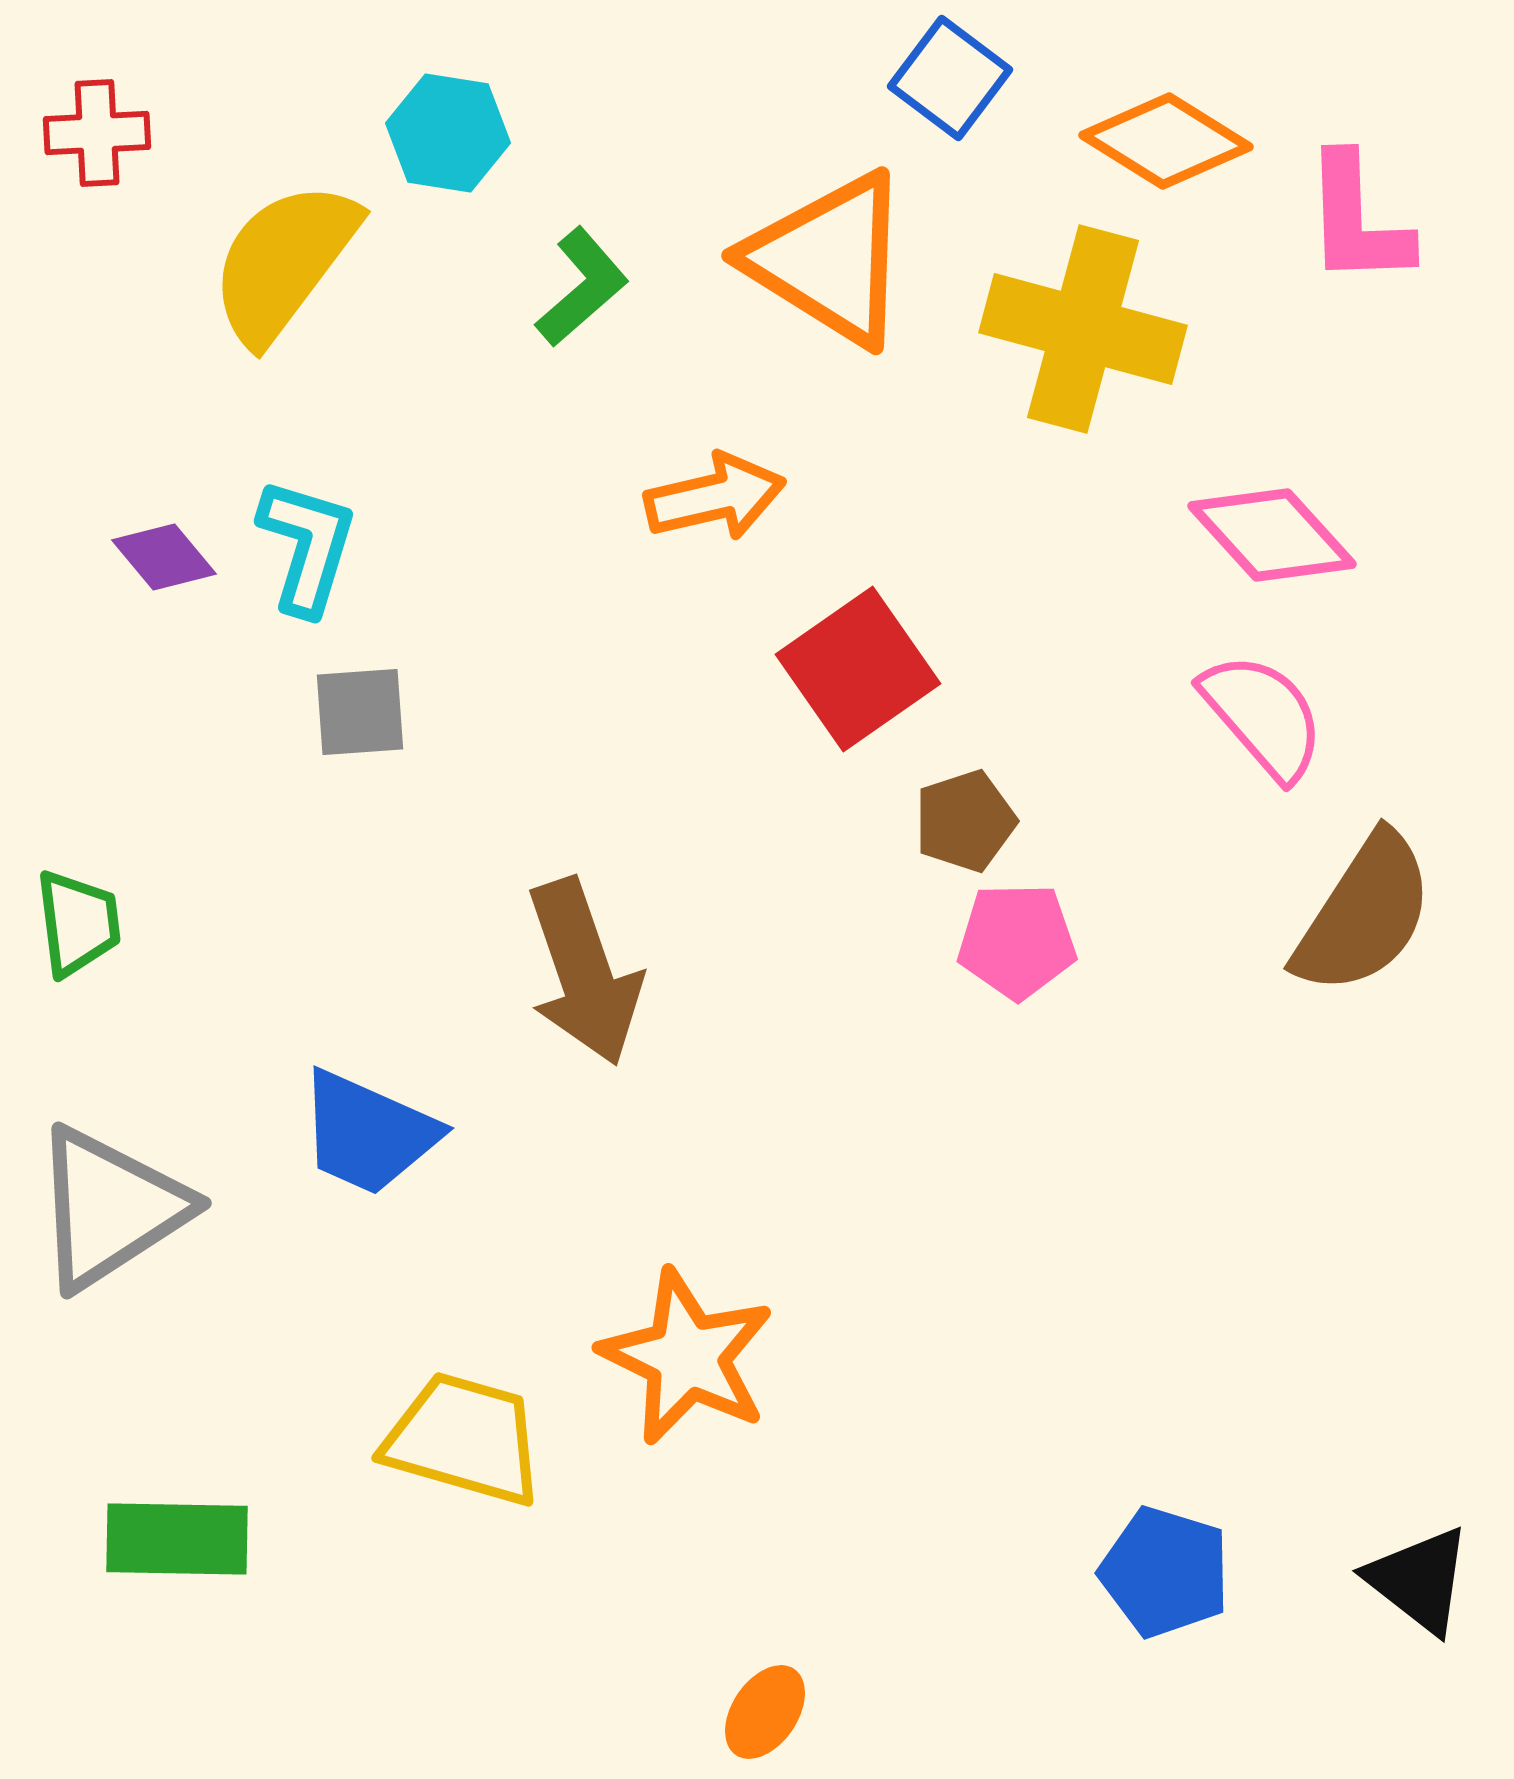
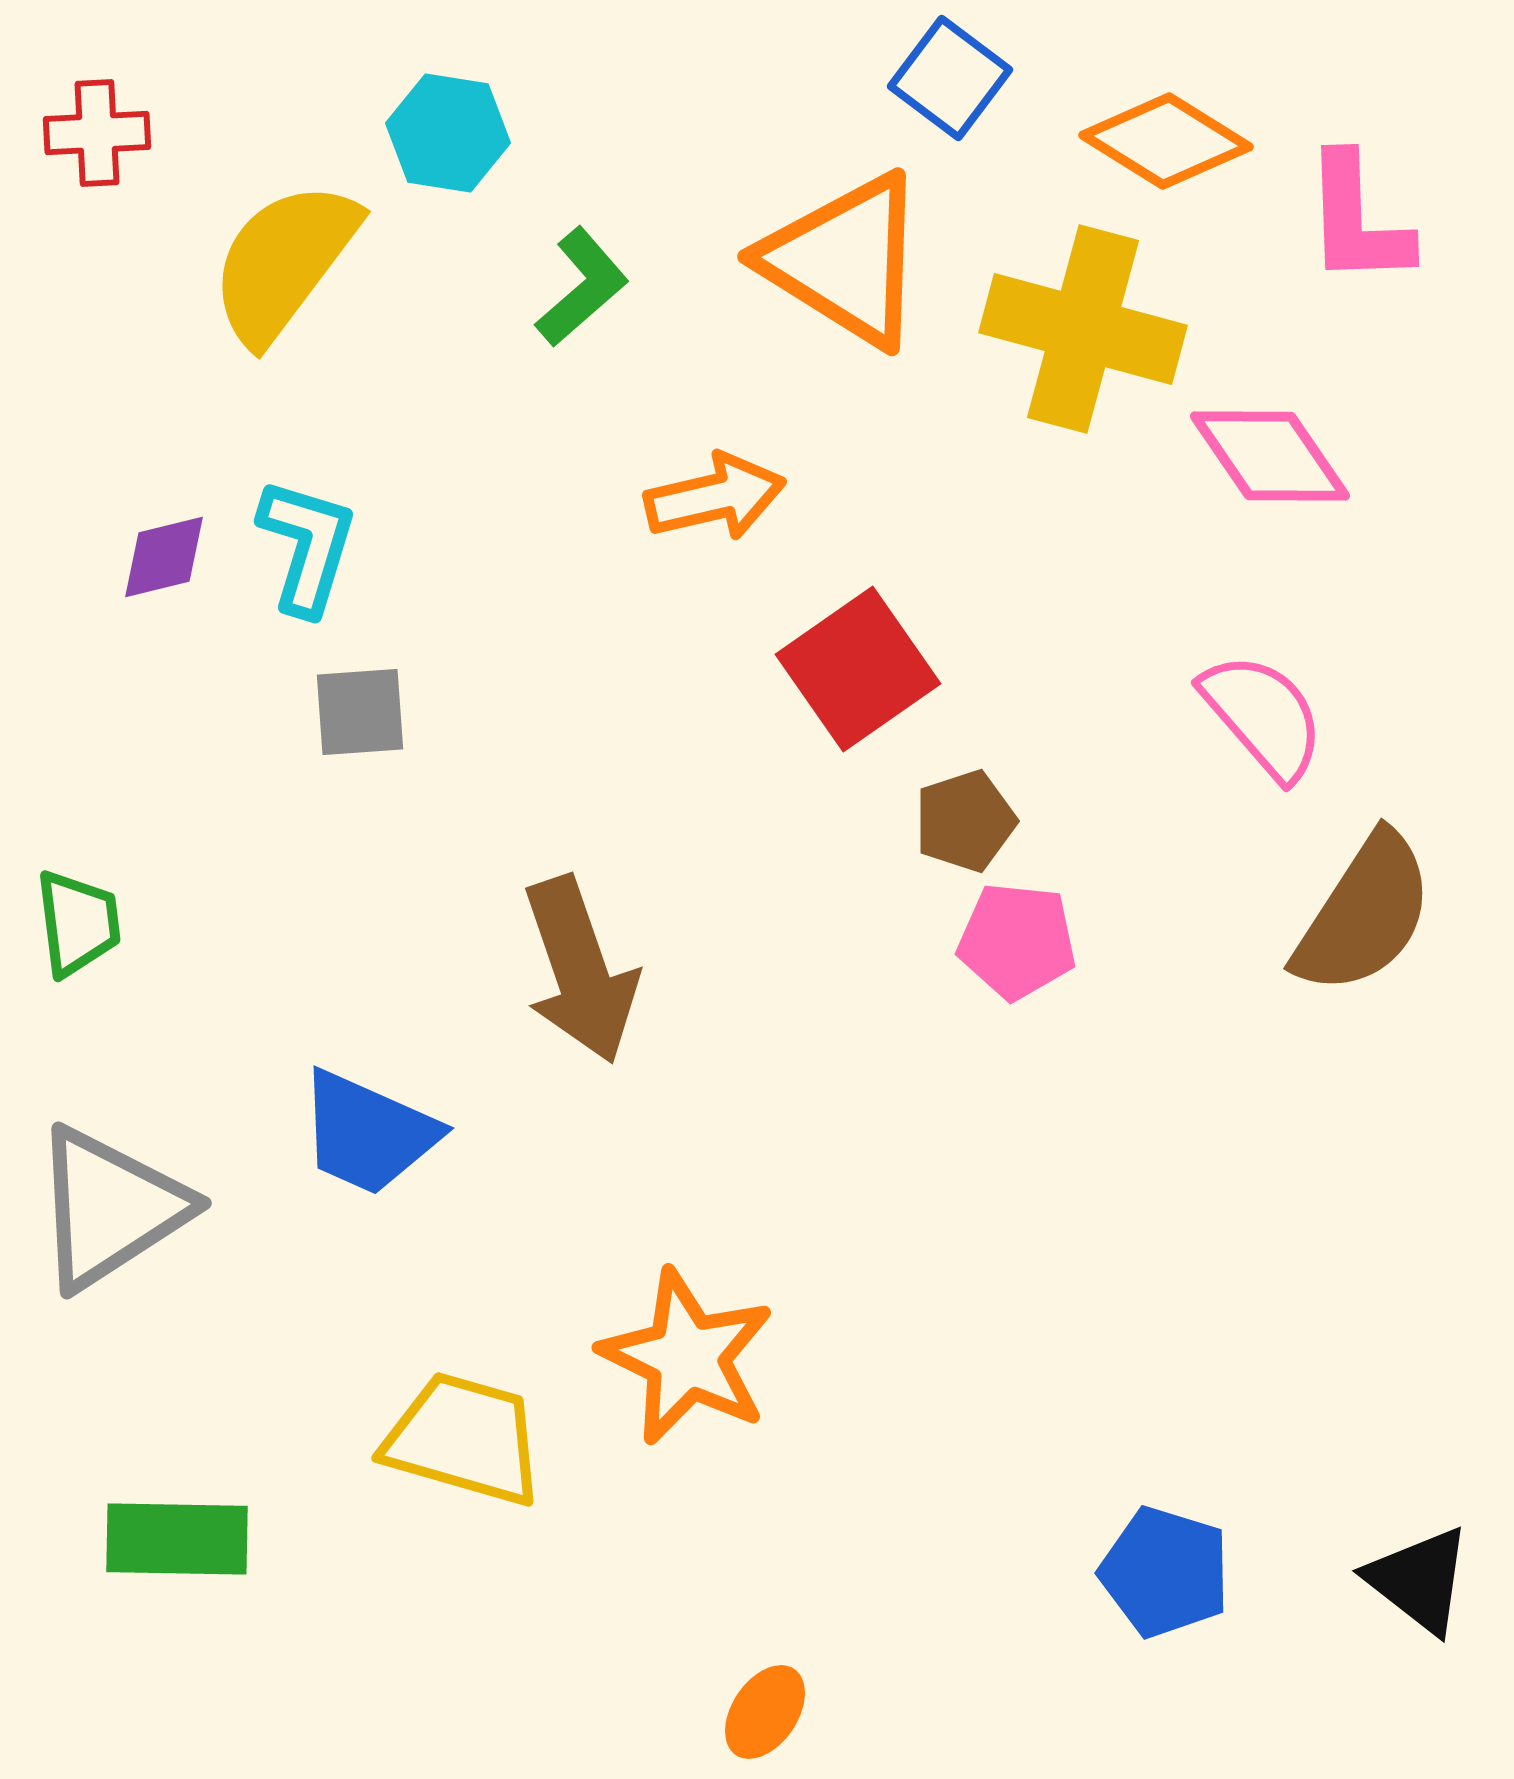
orange triangle: moved 16 px right, 1 px down
pink diamond: moved 2 px left, 79 px up; rotated 8 degrees clockwise
purple diamond: rotated 64 degrees counterclockwise
pink pentagon: rotated 7 degrees clockwise
brown arrow: moved 4 px left, 2 px up
